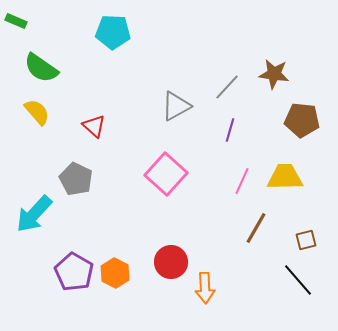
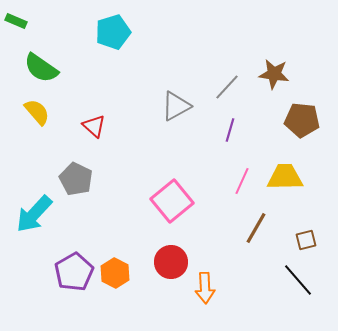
cyan pentagon: rotated 20 degrees counterclockwise
pink square: moved 6 px right, 27 px down; rotated 9 degrees clockwise
purple pentagon: rotated 12 degrees clockwise
